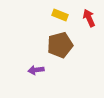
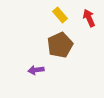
yellow rectangle: rotated 28 degrees clockwise
brown pentagon: rotated 10 degrees counterclockwise
